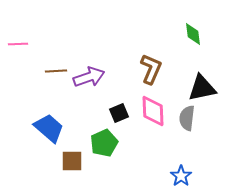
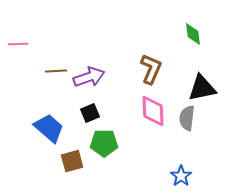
black square: moved 29 px left
green pentagon: rotated 24 degrees clockwise
brown square: rotated 15 degrees counterclockwise
